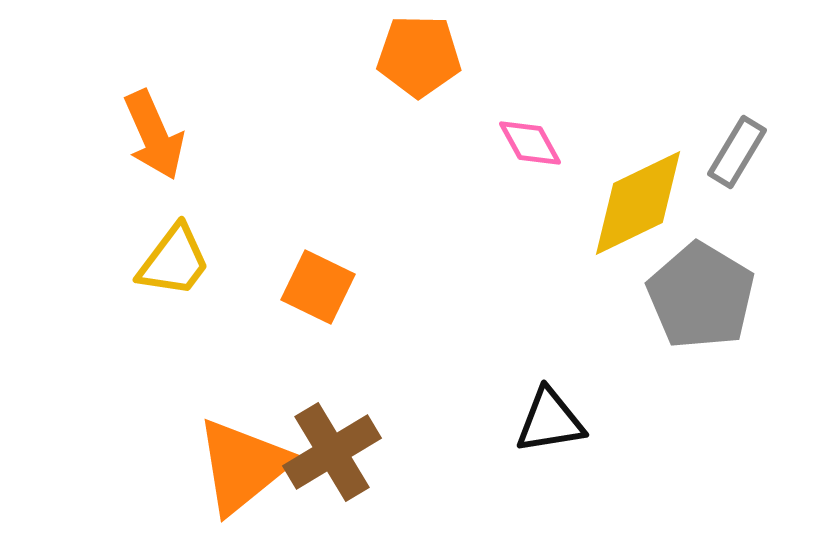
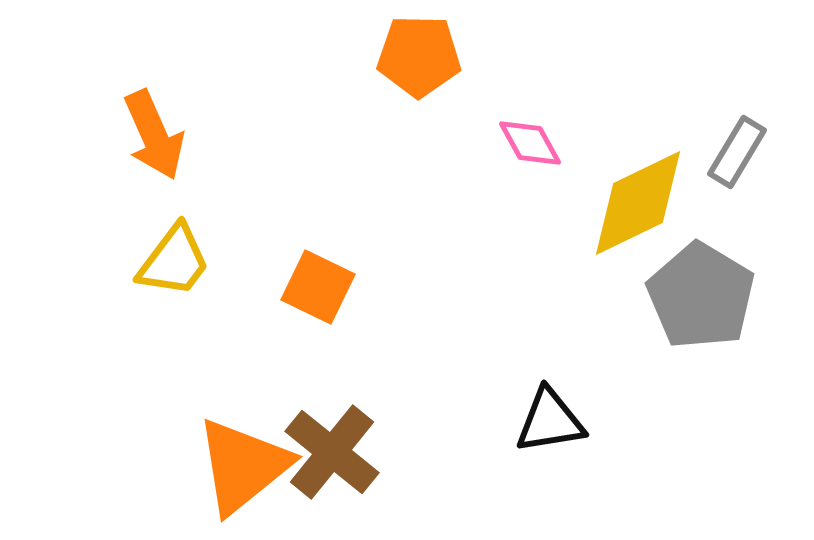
brown cross: rotated 20 degrees counterclockwise
